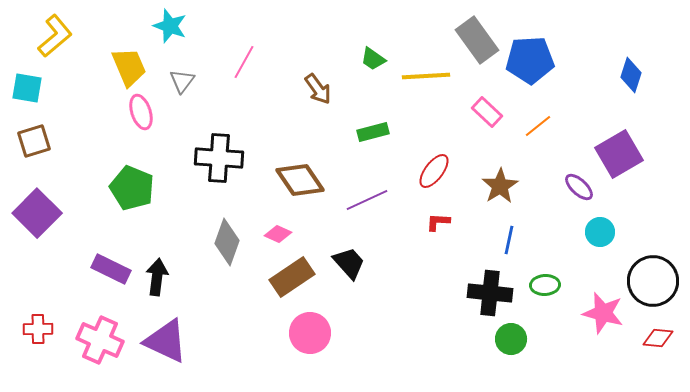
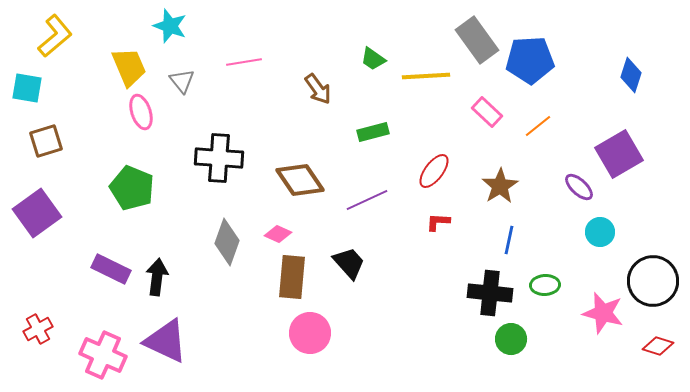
pink line at (244, 62): rotated 52 degrees clockwise
gray triangle at (182, 81): rotated 16 degrees counterclockwise
brown square at (34, 141): moved 12 px right
purple square at (37, 213): rotated 9 degrees clockwise
brown rectangle at (292, 277): rotated 51 degrees counterclockwise
red cross at (38, 329): rotated 28 degrees counterclockwise
red diamond at (658, 338): moved 8 px down; rotated 12 degrees clockwise
pink cross at (100, 340): moved 3 px right, 15 px down
